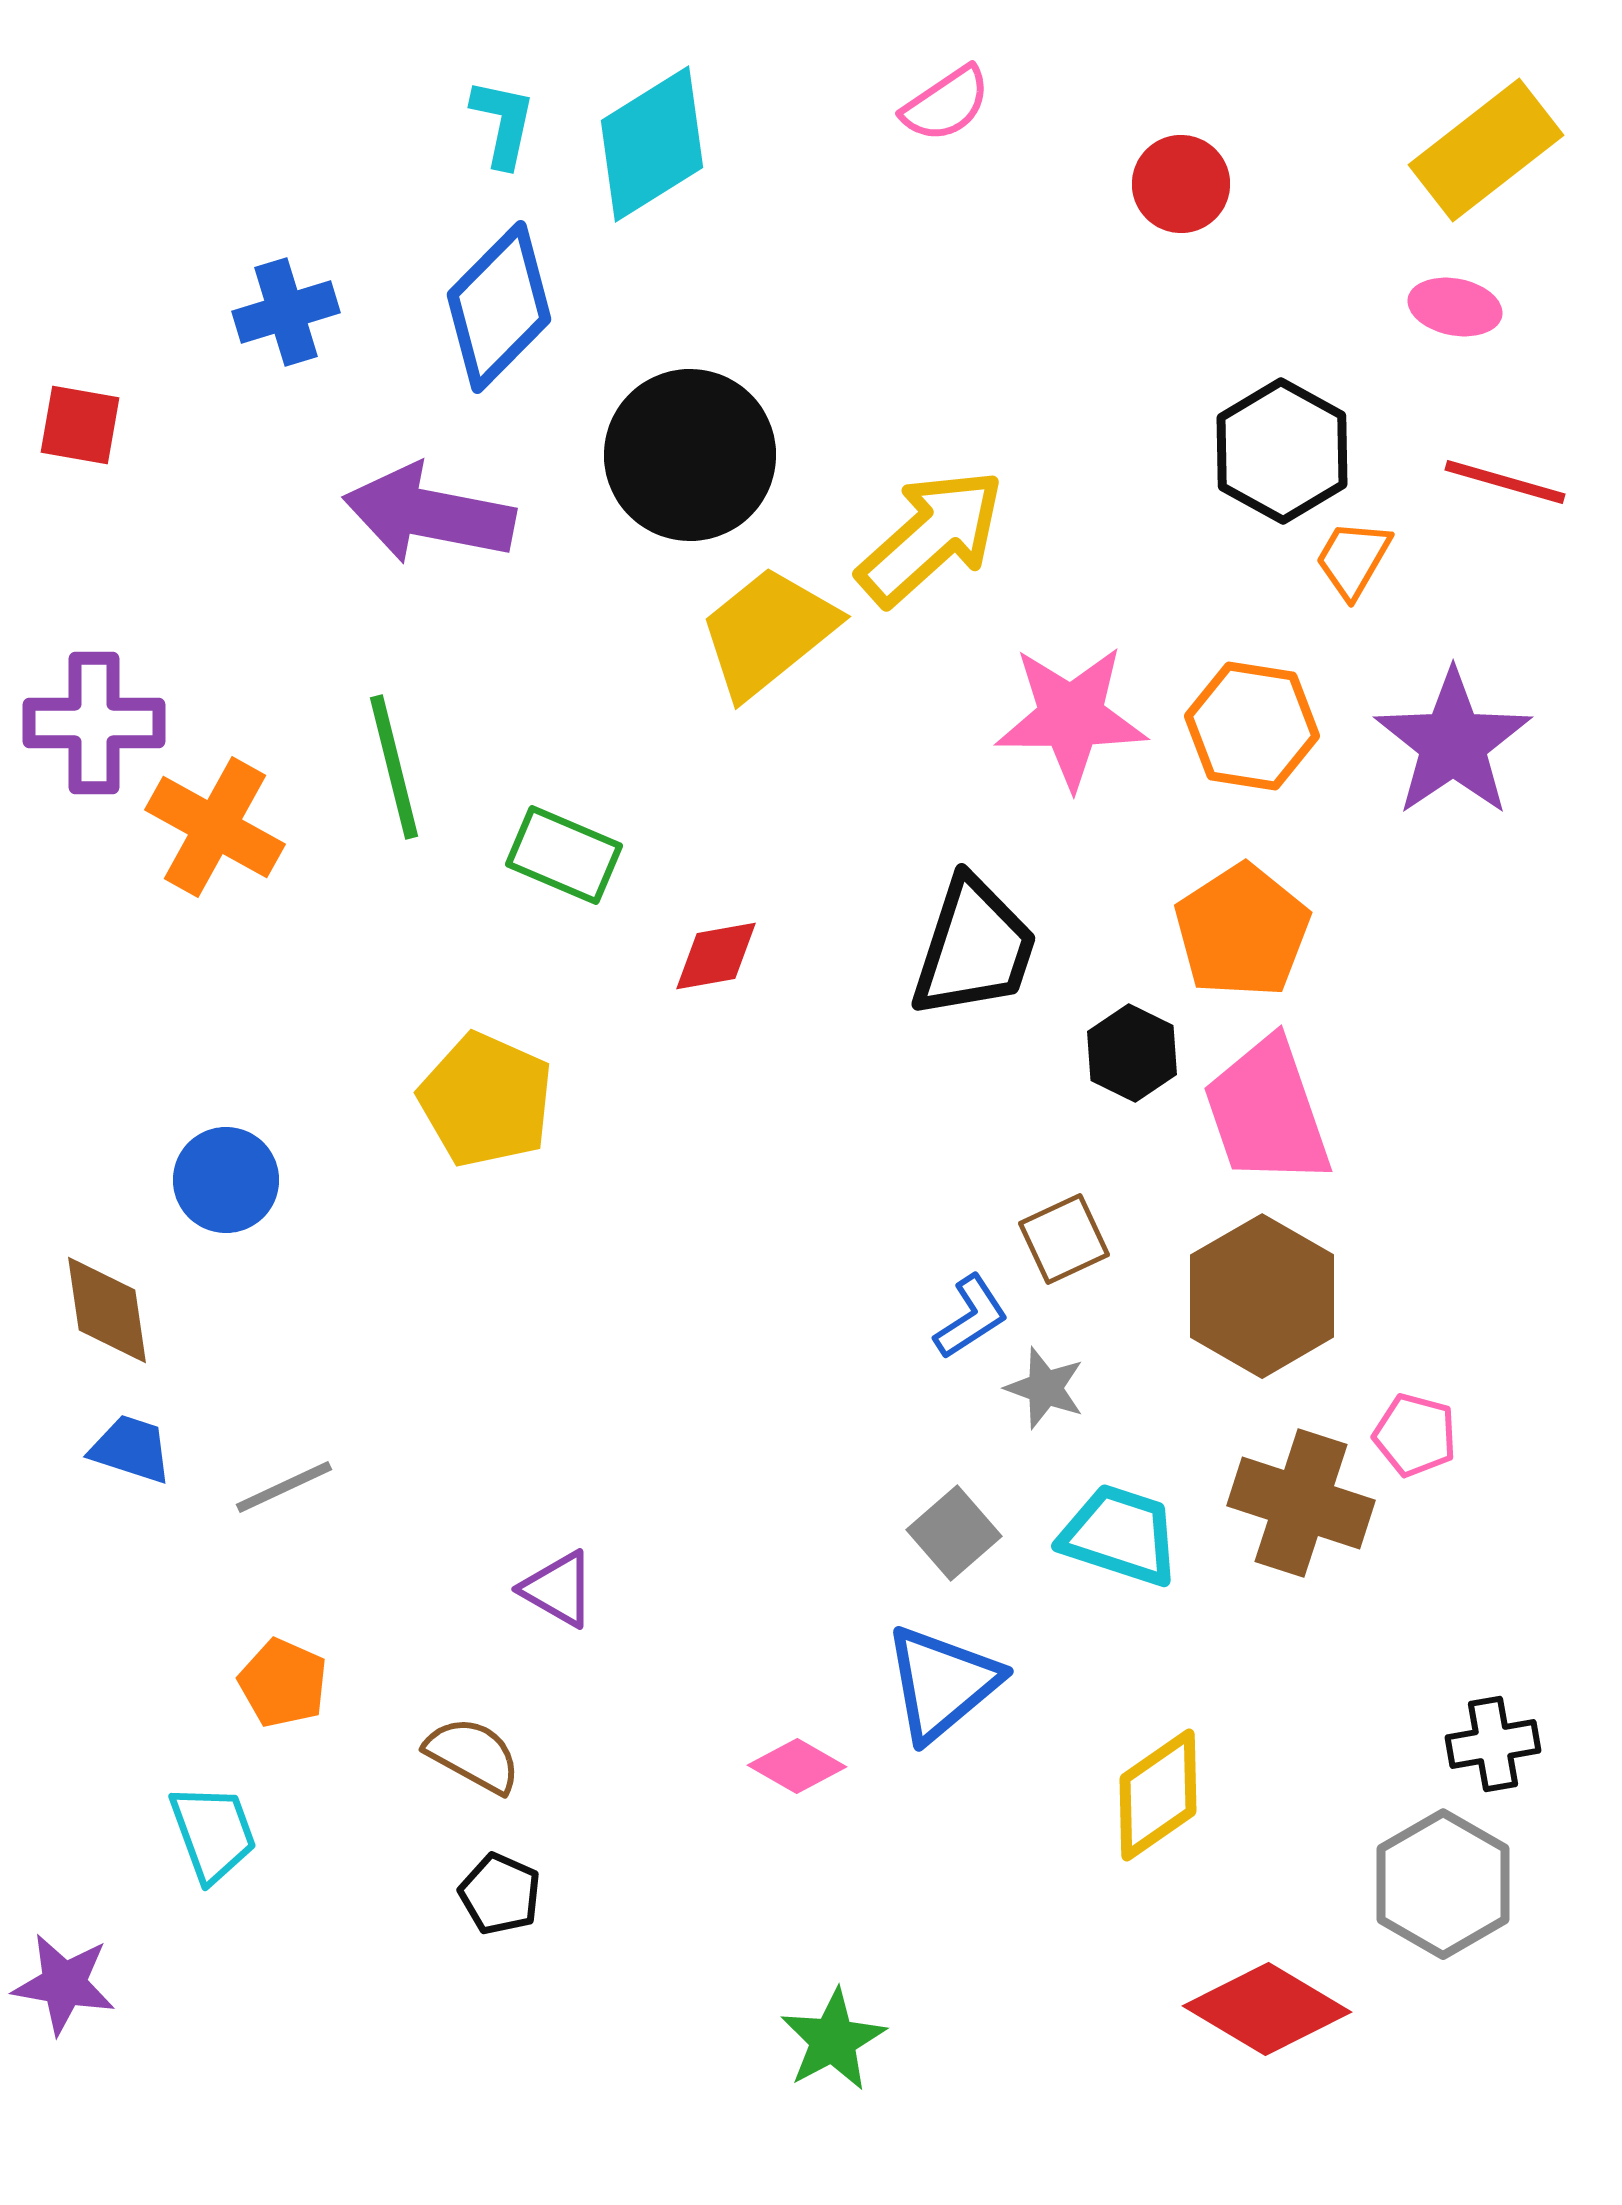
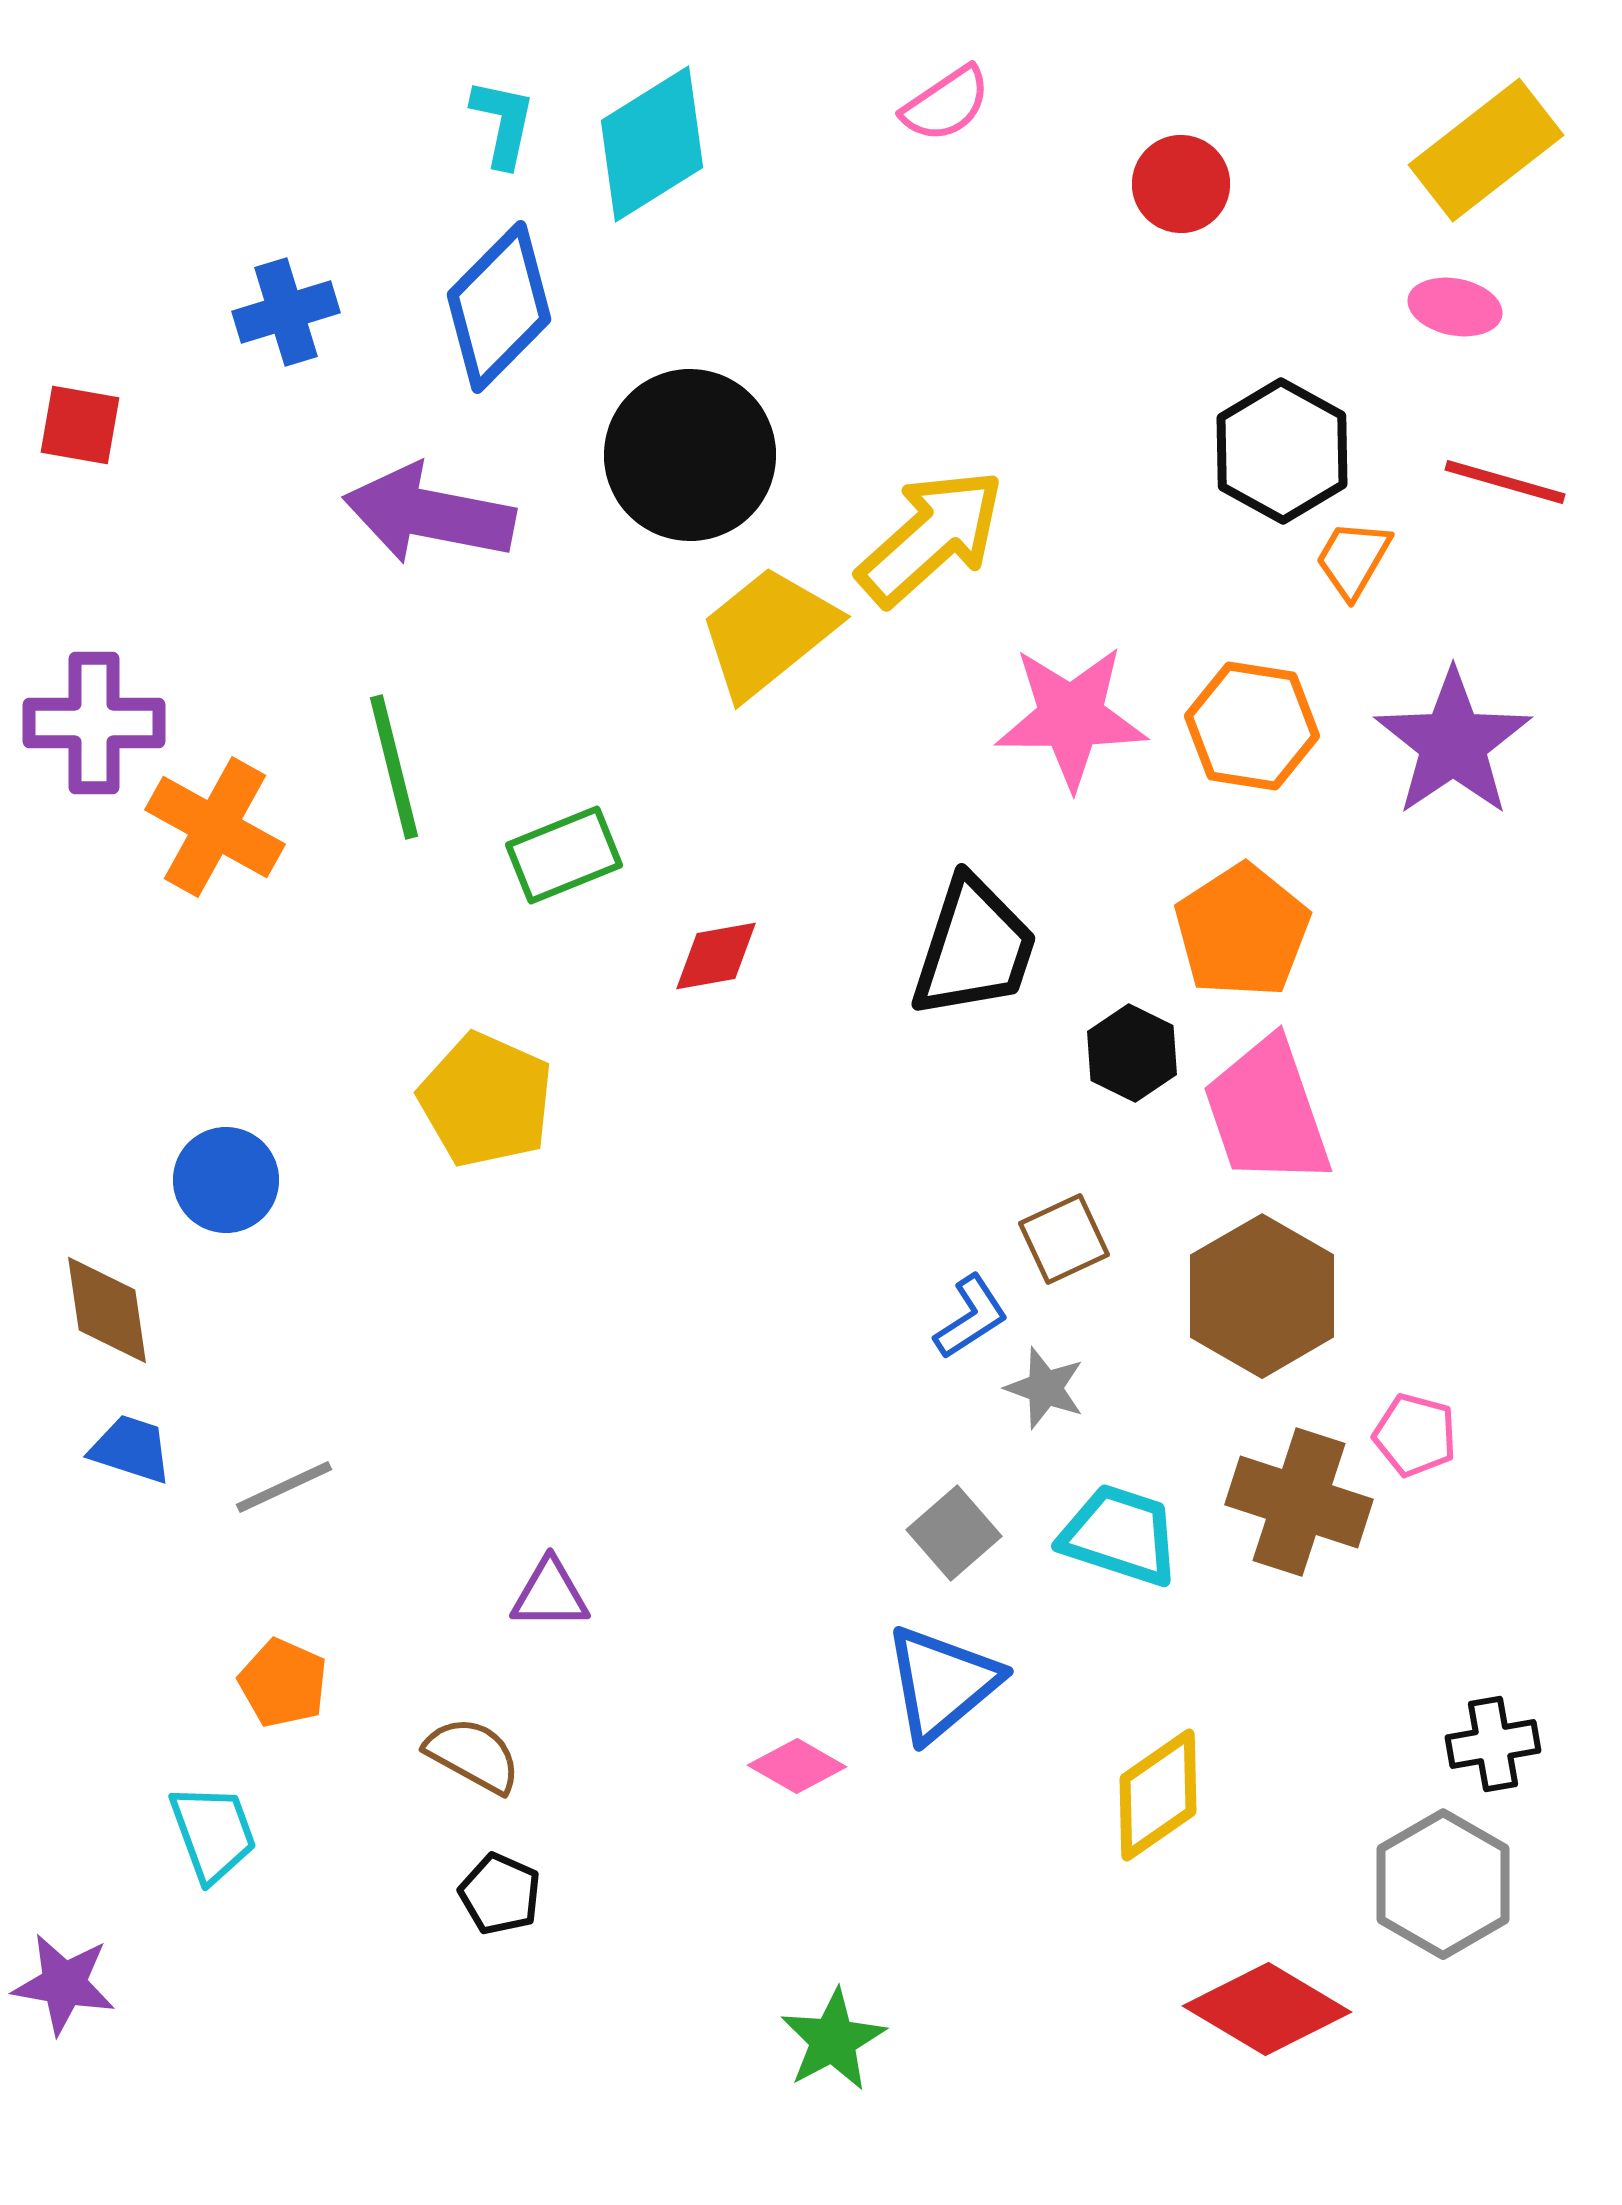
green rectangle at (564, 855): rotated 45 degrees counterclockwise
brown cross at (1301, 1503): moved 2 px left, 1 px up
purple triangle at (558, 1589): moved 8 px left, 5 px down; rotated 30 degrees counterclockwise
